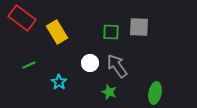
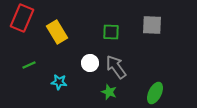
red rectangle: rotated 76 degrees clockwise
gray square: moved 13 px right, 2 px up
gray arrow: moved 1 px left, 1 px down
cyan star: rotated 28 degrees counterclockwise
green ellipse: rotated 15 degrees clockwise
